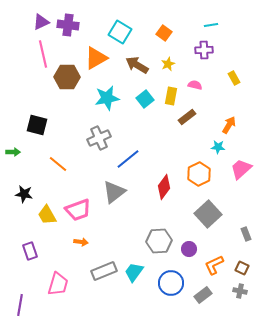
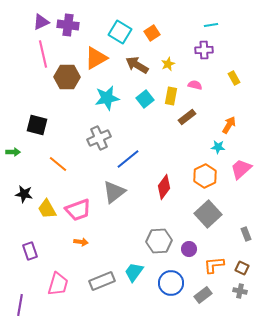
orange square at (164, 33): moved 12 px left; rotated 21 degrees clockwise
orange hexagon at (199, 174): moved 6 px right, 2 px down
yellow trapezoid at (47, 215): moved 6 px up
orange L-shape at (214, 265): rotated 20 degrees clockwise
gray rectangle at (104, 271): moved 2 px left, 10 px down
